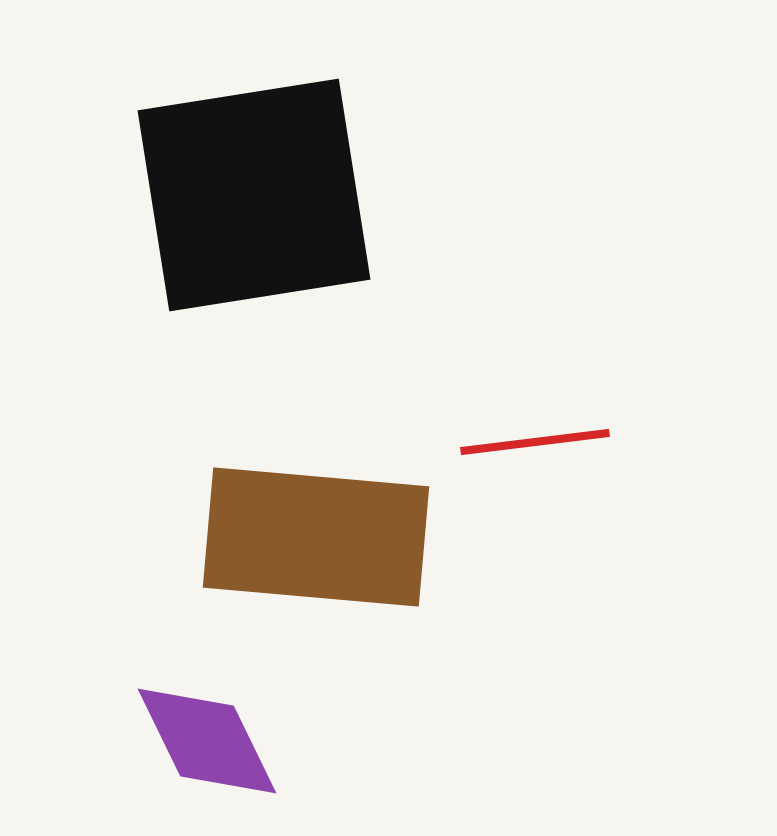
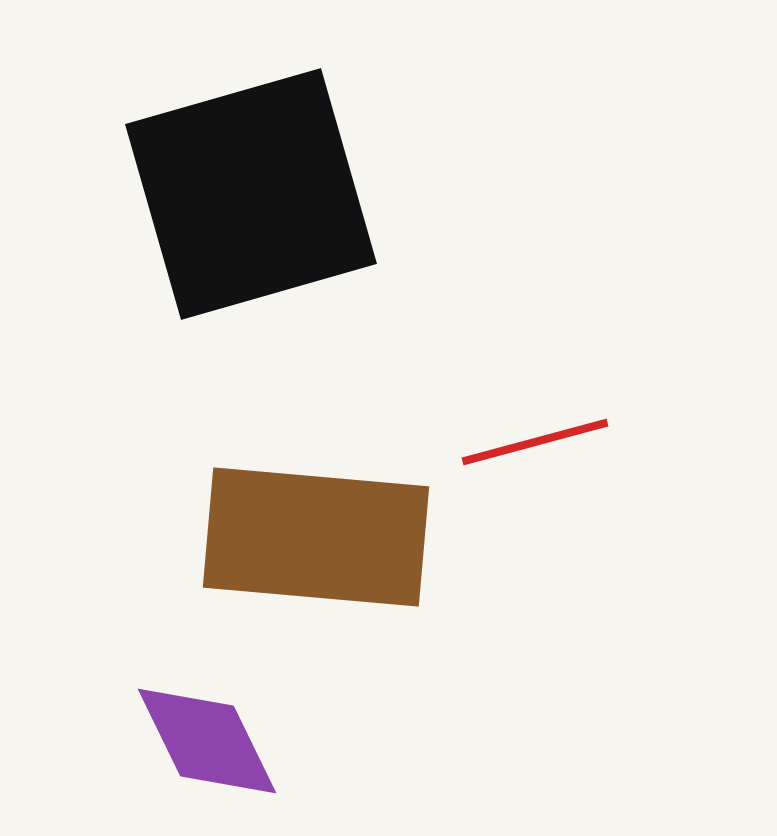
black square: moved 3 px left, 1 px up; rotated 7 degrees counterclockwise
red line: rotated 8 degrees counterclockwise
